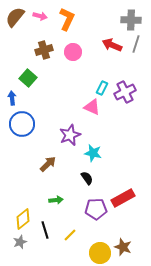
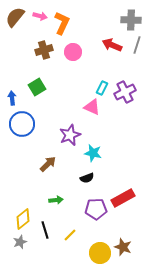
orange L-shape: moved 5 px left, 4 px down
gray line: moved 1 px right, 1 px down
green square: moved 9 px right, 9 px down; rotated 18 degrees clockwise
black semicircle: rotated 104 degrees clockwise
